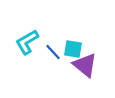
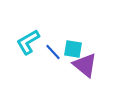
cyan L-shape: moved 1 px right
